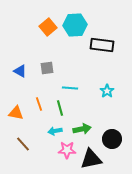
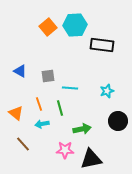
gray square: moved 1 px right, 8 px down
cyan star: rotated 16 degrees clockwise
orange triangle: rotated 28 degrees clockwise
cyan arrow: moved 13 px left, 7 px up
black circle: moved 6 px right, 18 px up
pink star: moved 2 px left
